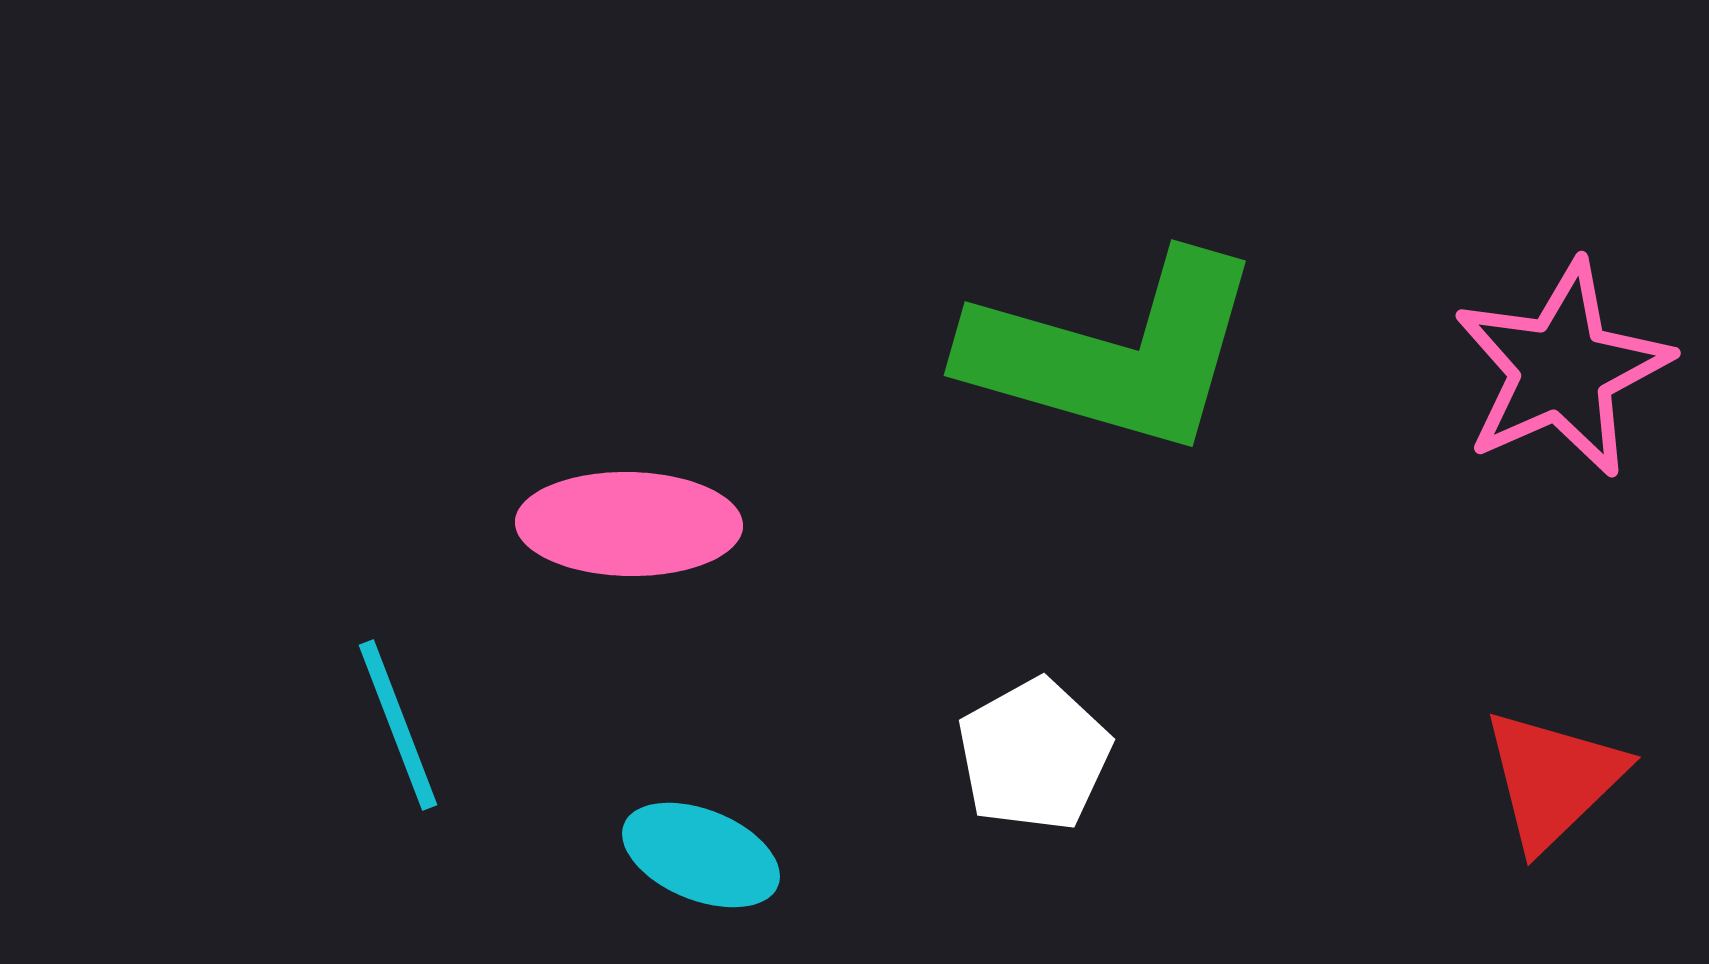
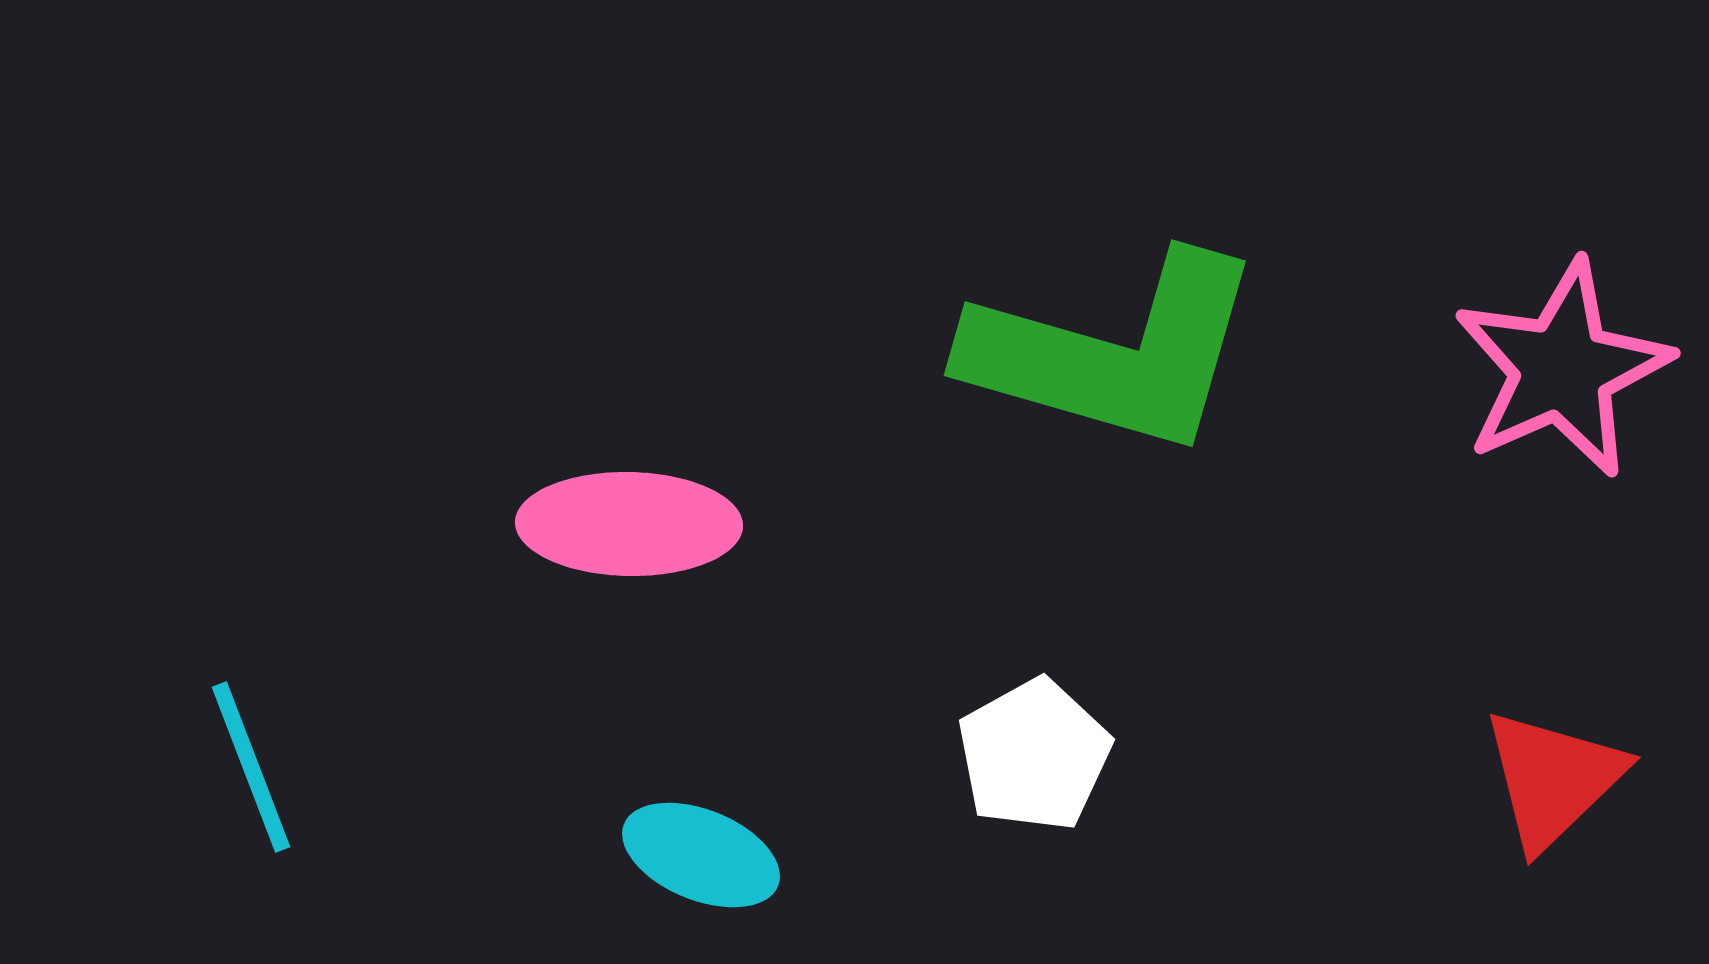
cyan line: moved 147 px left, 42 px down
